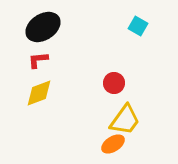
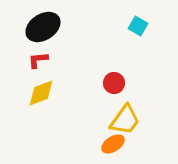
yellow diamond: moved 2 px right
